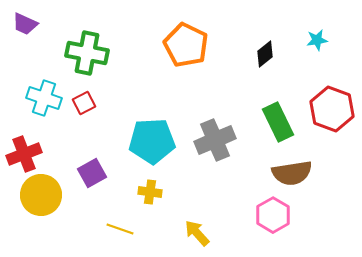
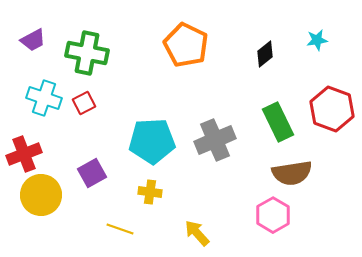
purple trapezoid: moved 8 px right, 16 px down; rotated 52 degrees counterclockwise
